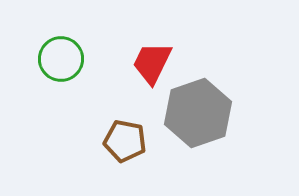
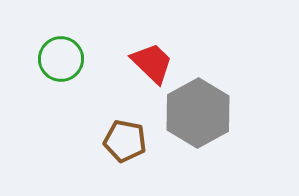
red trapezoid: rotated 108 degrees clockwise
gray hexagon: rotated 10 degrees counterclockwise
